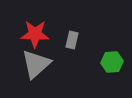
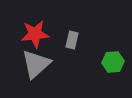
red star: rotated 8 degrees counterclockwise
green hexagon: moved 1 px right
